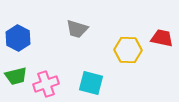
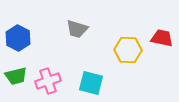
pink cross: moved 2 px right, 3 px up
